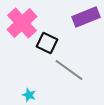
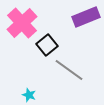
black square: moved 2 px down; rotated 25 degrees clockwise
